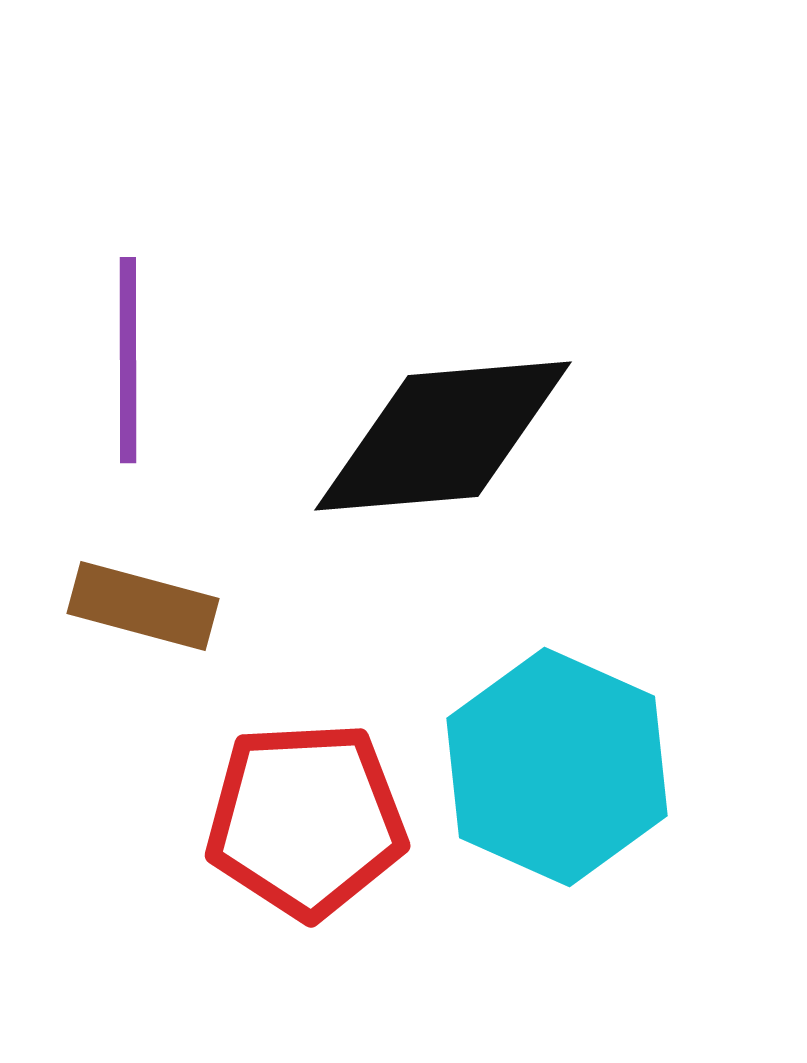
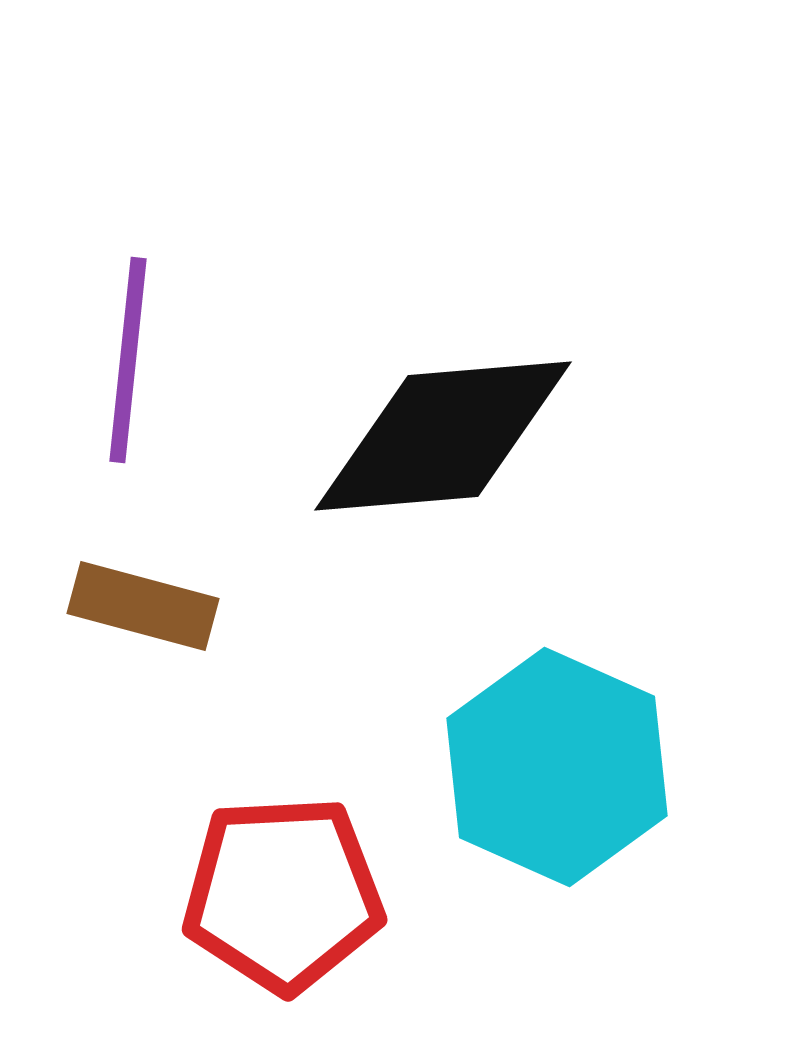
purple line: rotated 6 degrees clockwise
red pentagon: moved 23 px left, 74 px down
